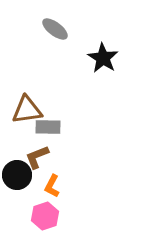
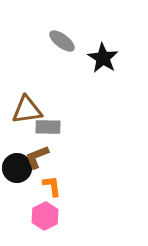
gray ellipse: moved 7 px right, 12 px down
black circle: moved 7 px up
orange L-shape: rotated 145 degrees clockwise
pink hexagon: rotated 8 degrees counterclockwise
